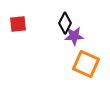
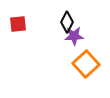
black diamond: moved 2 px right, 1 px up
orange square: rotated 24 degrees clockwise
